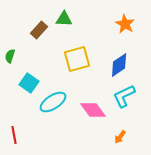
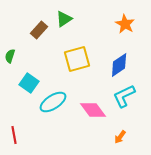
green triangle: rotated 36 degrees counterclockwise
